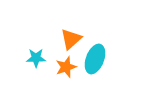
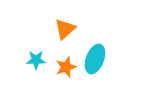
orange triangle: moved 6 px left, 10 px up
cyan star: moved 2 px down
